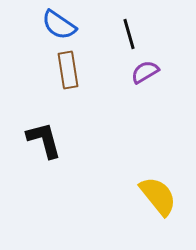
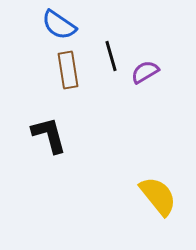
black line: moved 18 px left, 22 px down
black L-shape: moved 5 px right, 5 px up
